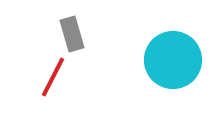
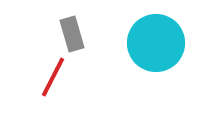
cyan circle: moved 17 px left, 17 px up
